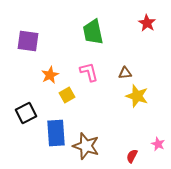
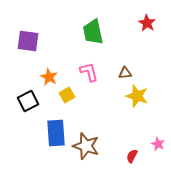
orange star: moved 1 px left, 2 px down; rotated 18 degrees counterclockwise
black square: moved 2 px right, 12 px up
